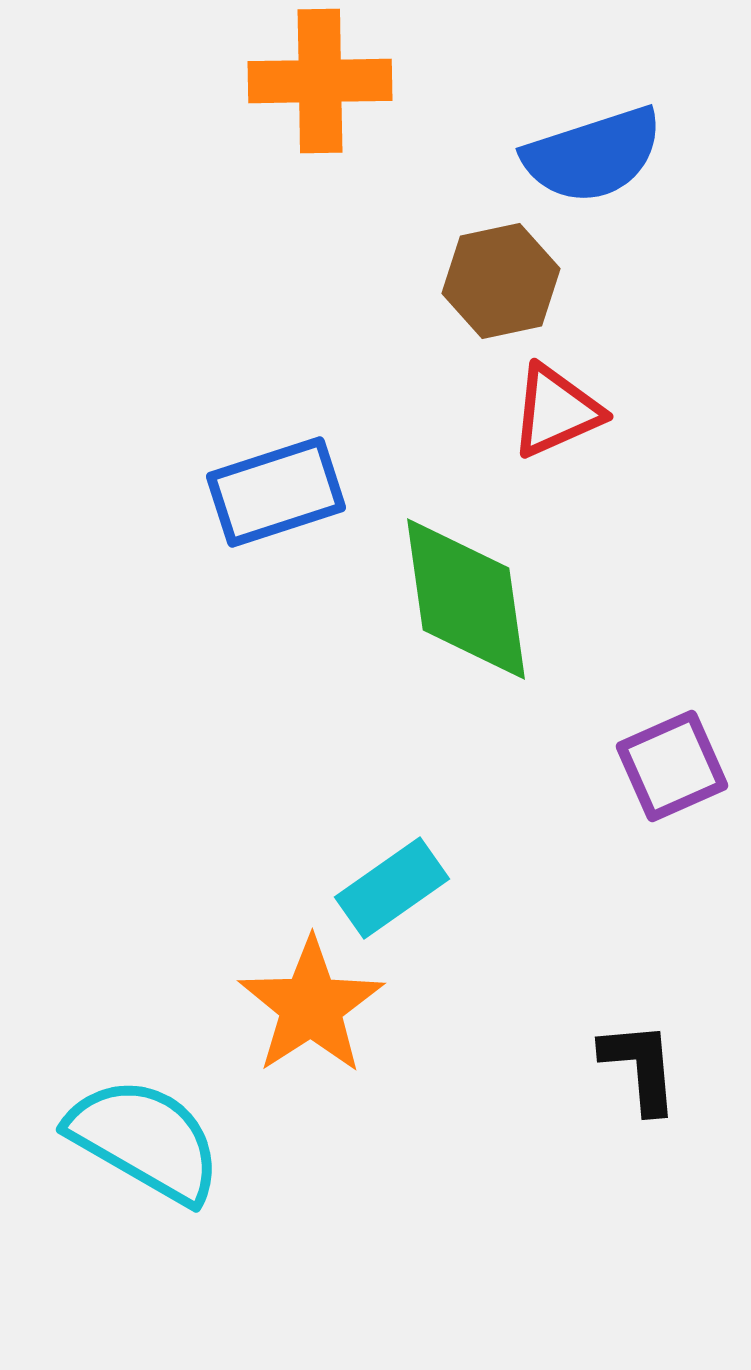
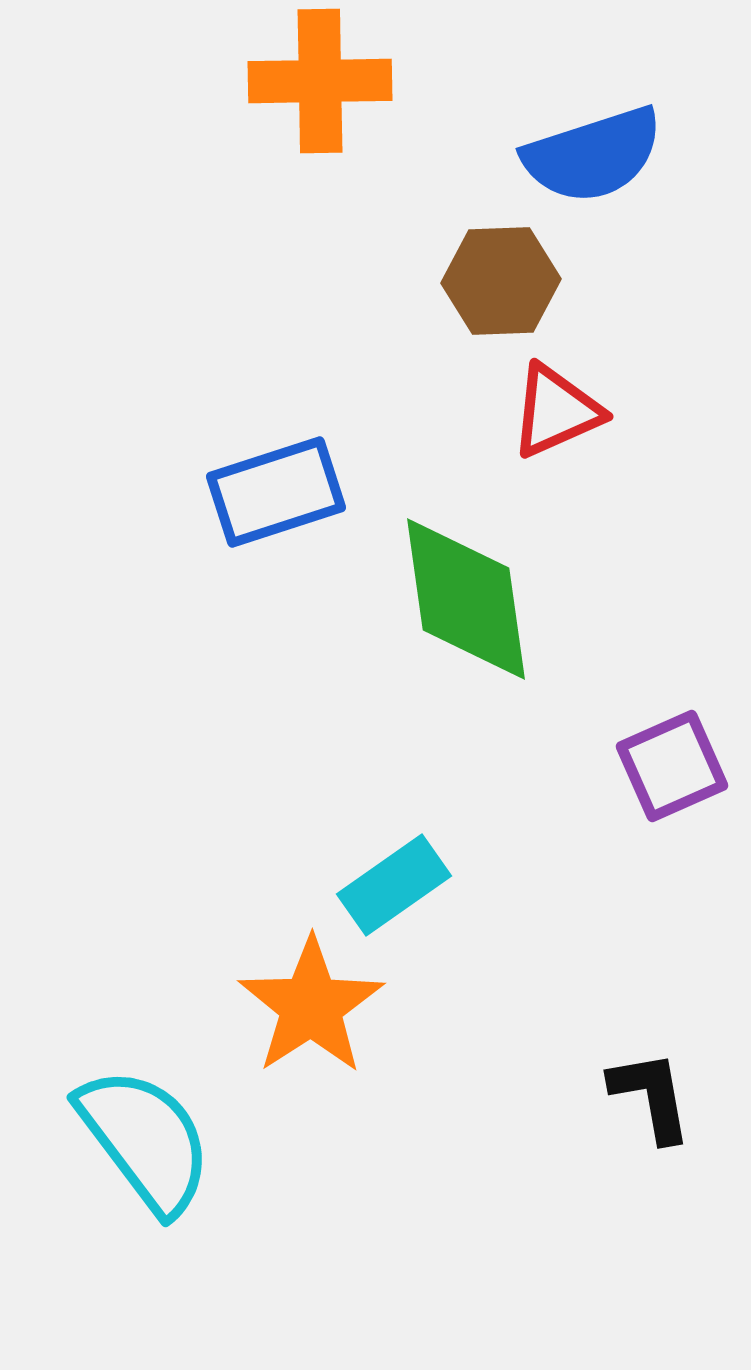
brown hexagon: rotated 10 degrees clockwise
cyan rectangle: moved 2 px right, 3 px up
black L-shape: moved 11 px right, 29 px down; rotated 5 degrees counterclockwise
cyan semicircle: rotated 23 degrees clockwise
